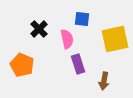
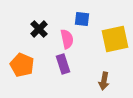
purple rectangle: moved 15 px left
